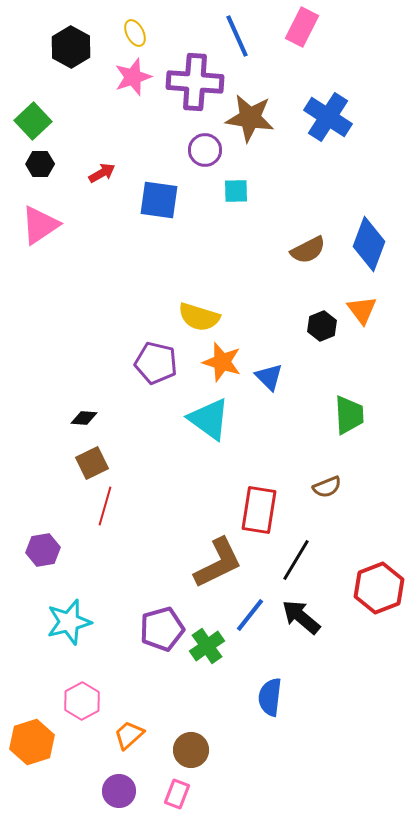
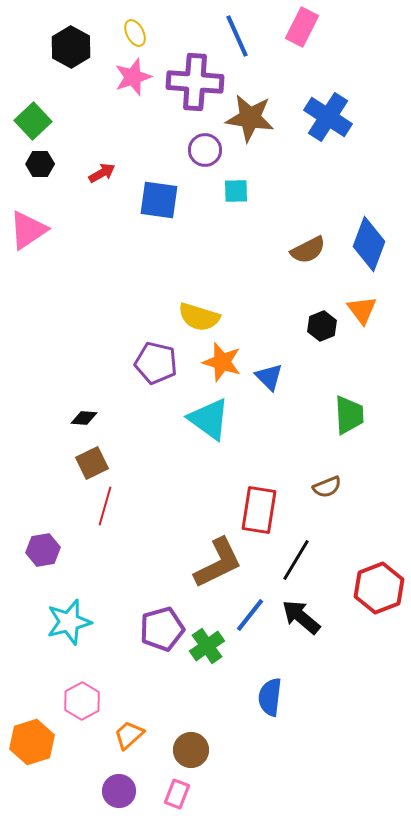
pink triangle at (40, 225): moved 12 px left, 5 px down
